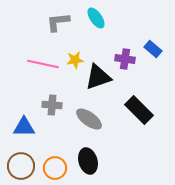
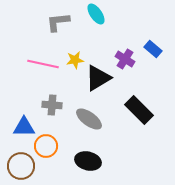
cyan ellipse: moved 4 px up
purple cross: rotated 24 degrees clockwise
black triangle: moved 1 px down; rotated 12 degrees counterclockwise
black ellipse: rotated 60 degrees counterclockwise
orange circle: moved 9 px left, 22 px up
